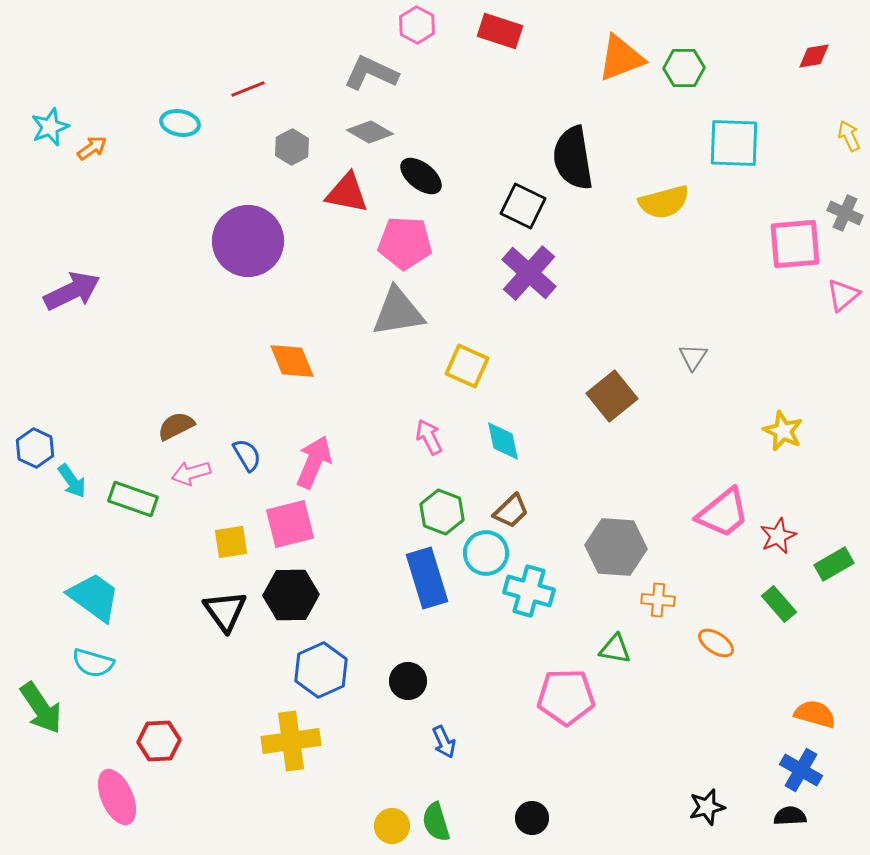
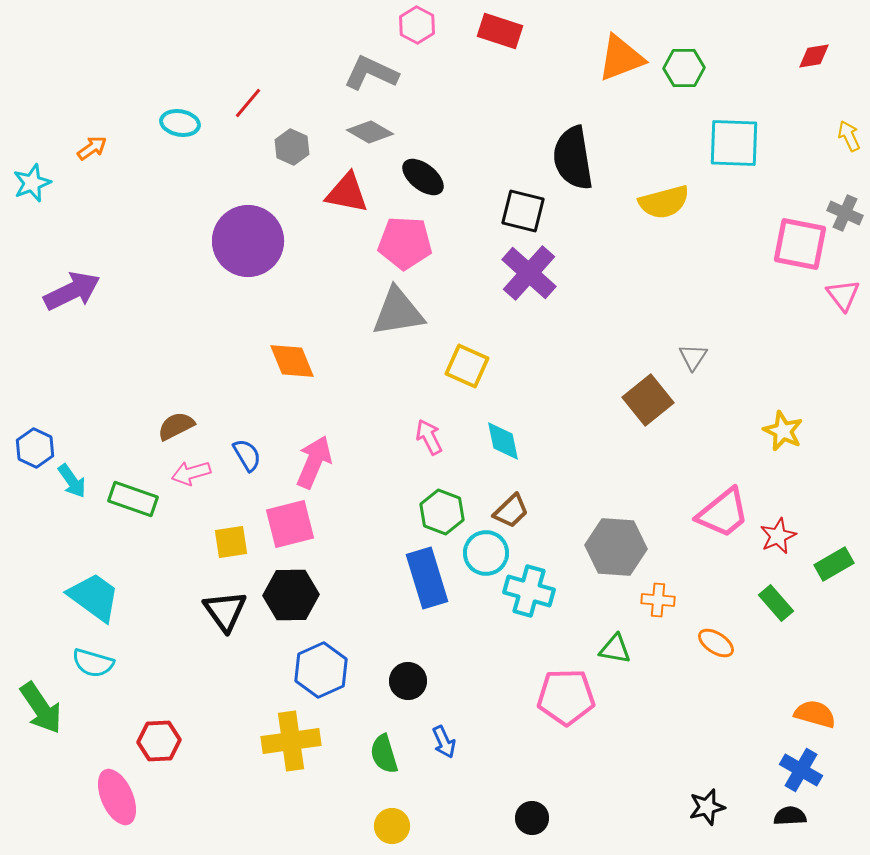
red line at (248, 89): moved 14 px down; rotated 28 degrees counterclockwise
cyan star at (50, 127): moved 18 px left, 56 px down
gray hexagon at (292, 147): rotated 8 degrees counterclockwise
black ellipse at (421, 176): moved 2 px right, 1 px down
black square at (523, 206): moved 5 px down; rotated 12 degrees counterclockwise
pink square at (795, 244): moved 5 px right; rotated 16 degrees clockwise
pink triangle at (843, 295): rotated 27 degrees counterclockwise
brown square at (612, 396): moved 36 px right, 4 px down
green rectangle at (779, 604): moved 3 px left, 1 px up
green semicircle at (436, 822): moved 52 px left, 68 px up
